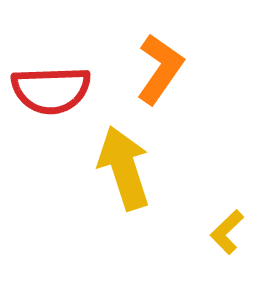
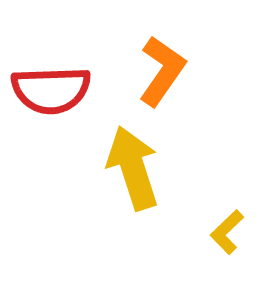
orange L-shape: moved 2 px right, 2 px down
yellow arrow: moved 9 px right
